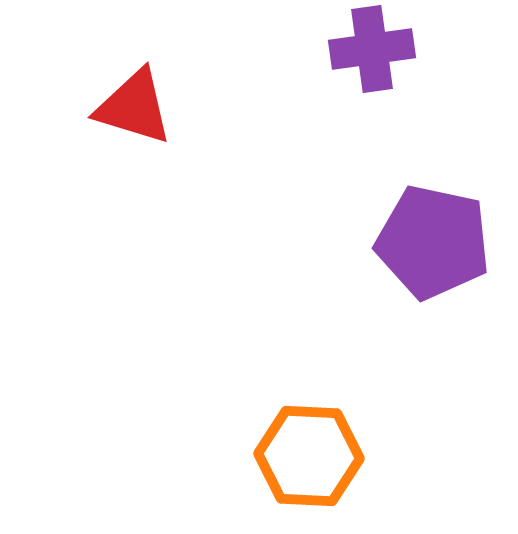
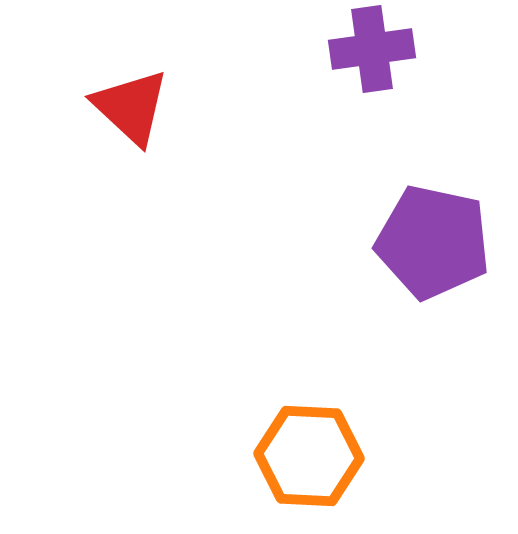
red triangle: moved 3 px left; rotated 26 degrees clockwise
